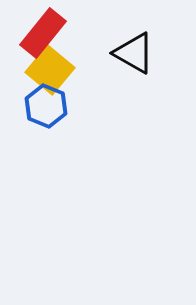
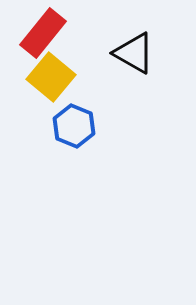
yellow square: moved 1 px right, 7 px down
blue hexagon: moved 28 px right, 20 px down
